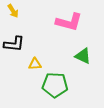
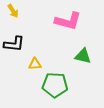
pink L-shape: moved 1 px left, 1 px up
green triangle: rotated 12 degrees counterclockwise
